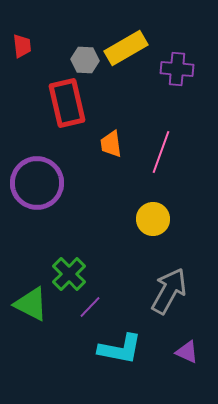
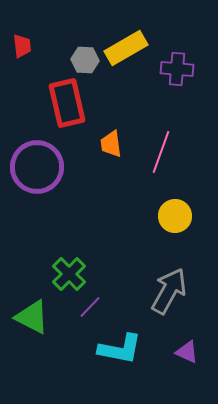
purple circle: moved 16 px up
yellow circle: moved 22 px right, 3 px up
green triangle: moved 1 px right, 13 px down
